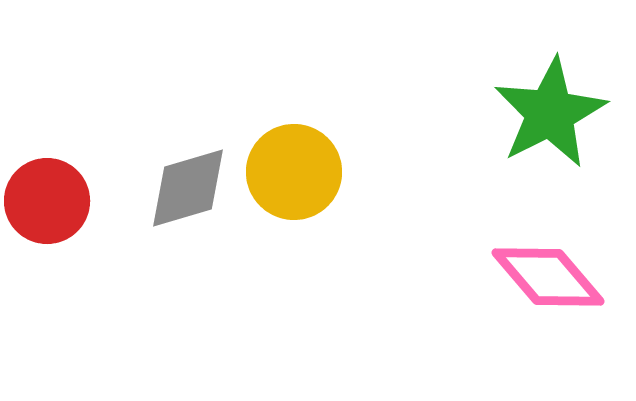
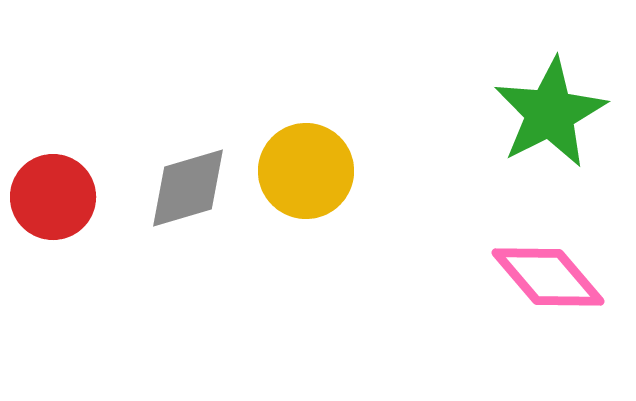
yellow circle: moved 12 px right, 1 px up
red circle: moved 6 px right, 4 px up
